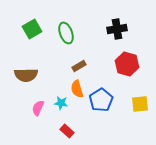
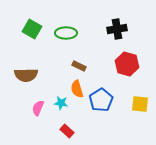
green square: rotated 30 degrees counterclockwise
green ellipse: rotated 70 degrees counterclockwise
brown rectangle: rotated 56 degrees clockwise
yellow square: rotated 12 degrees clockwise
